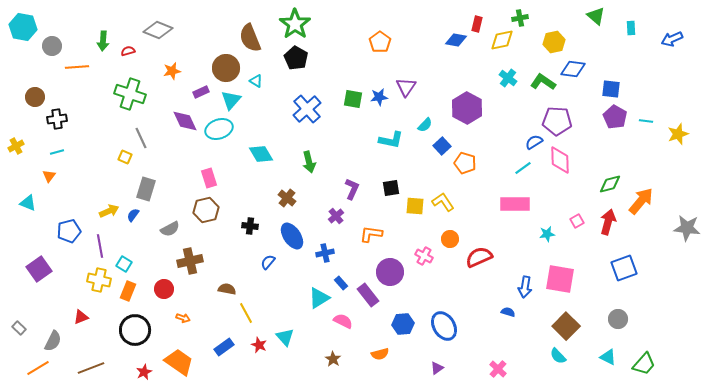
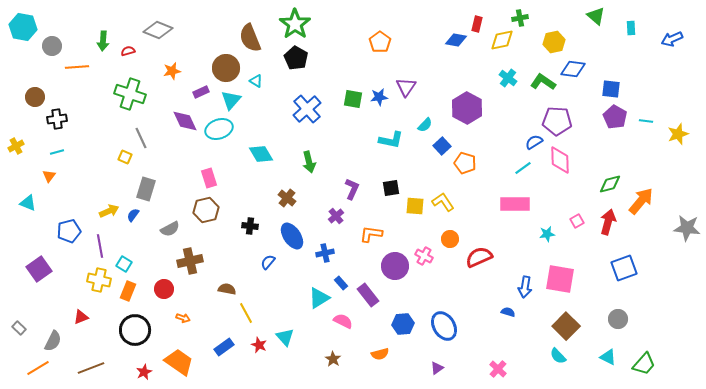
purple circle at (390, 272): moved 5 px right, 6 px up
